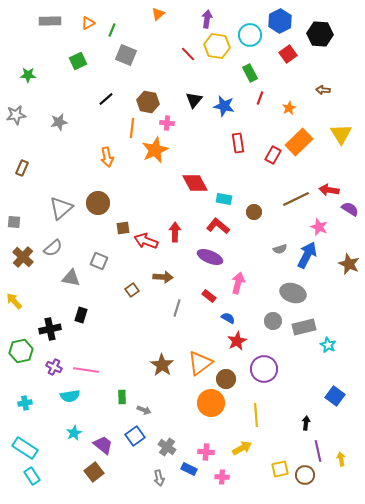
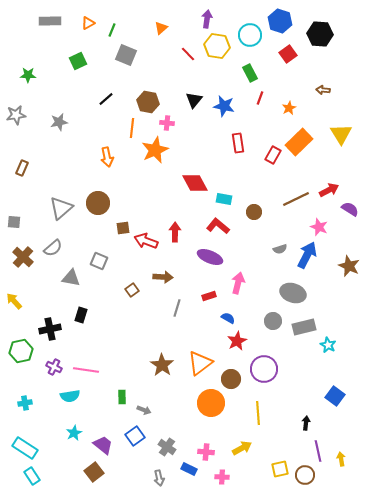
orange triangle at (158, 14): moved 3 px right, 14 px down
blue hexagon at (280, 21): rotated 15 degrees counterclockwise
red arrow at (329, 190): rotated 144 degrees clockwise
brown star at (349, 264): moved 2 px down
red rectangle at (209, 296): rotated 56 degrees counterclockwise
brown circle at (226, 379): moved 5 px right
yellow line at (256, 415): moved 2 px right, 2 px up
